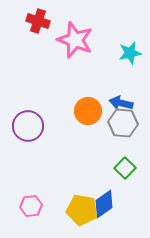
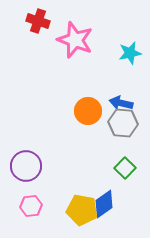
purple circle: moved 2 px left, 40 px down
